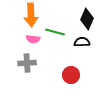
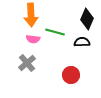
gray cross: rotated 36 degrees counterclockwise
